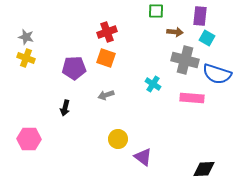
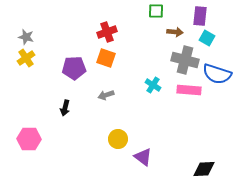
yellow cross: rotated 36 degrees clockwise
cyan cross: moved 1 px down
pink rectangle: moved 3 px left, 8 px up
